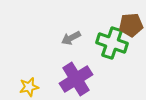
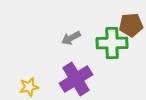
green cross: rotated 20 degrees counterclockwise
